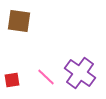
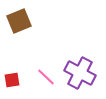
brown square: rotated 30 degrees counterclockwise
purple cross: rotated 8 degrees counterclockwise
